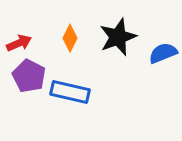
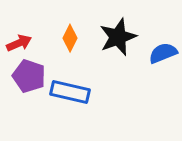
purple pentagon: rotated 8 degrees counterclockwise
